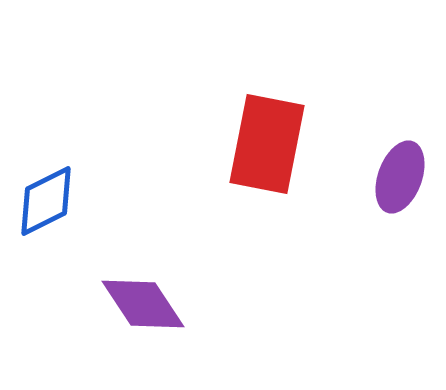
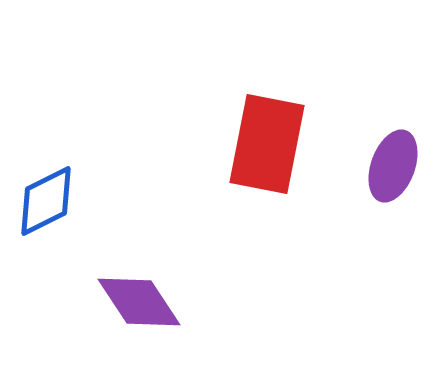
purple ellipse: moved 7 px left, 11 px up
purple diamond: moved 4 px left, 2 px up
